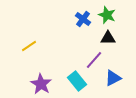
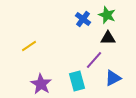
cyan rectangle: rotated 24 degrees clockwise
